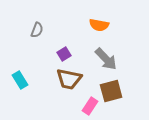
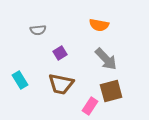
gray semicircle: moved 1 px right; rotated 63 degrees clockwise
purple square: moved 4 px left, 1 px up
brown trapezoid: moved 8 px left, 5 px down
